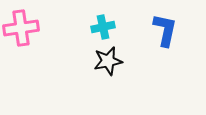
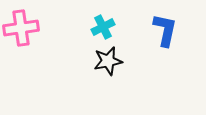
cyan cross: rotated 15 degrees counterclockwise
